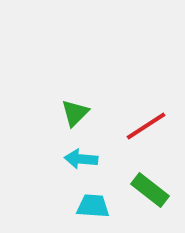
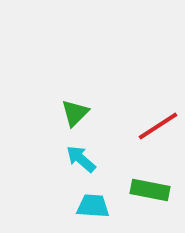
red line: moved 12 px right
cyan arrow: rotated 36 degrees clockwise
green rectangle: rotated 27 degrees counterclockwise
